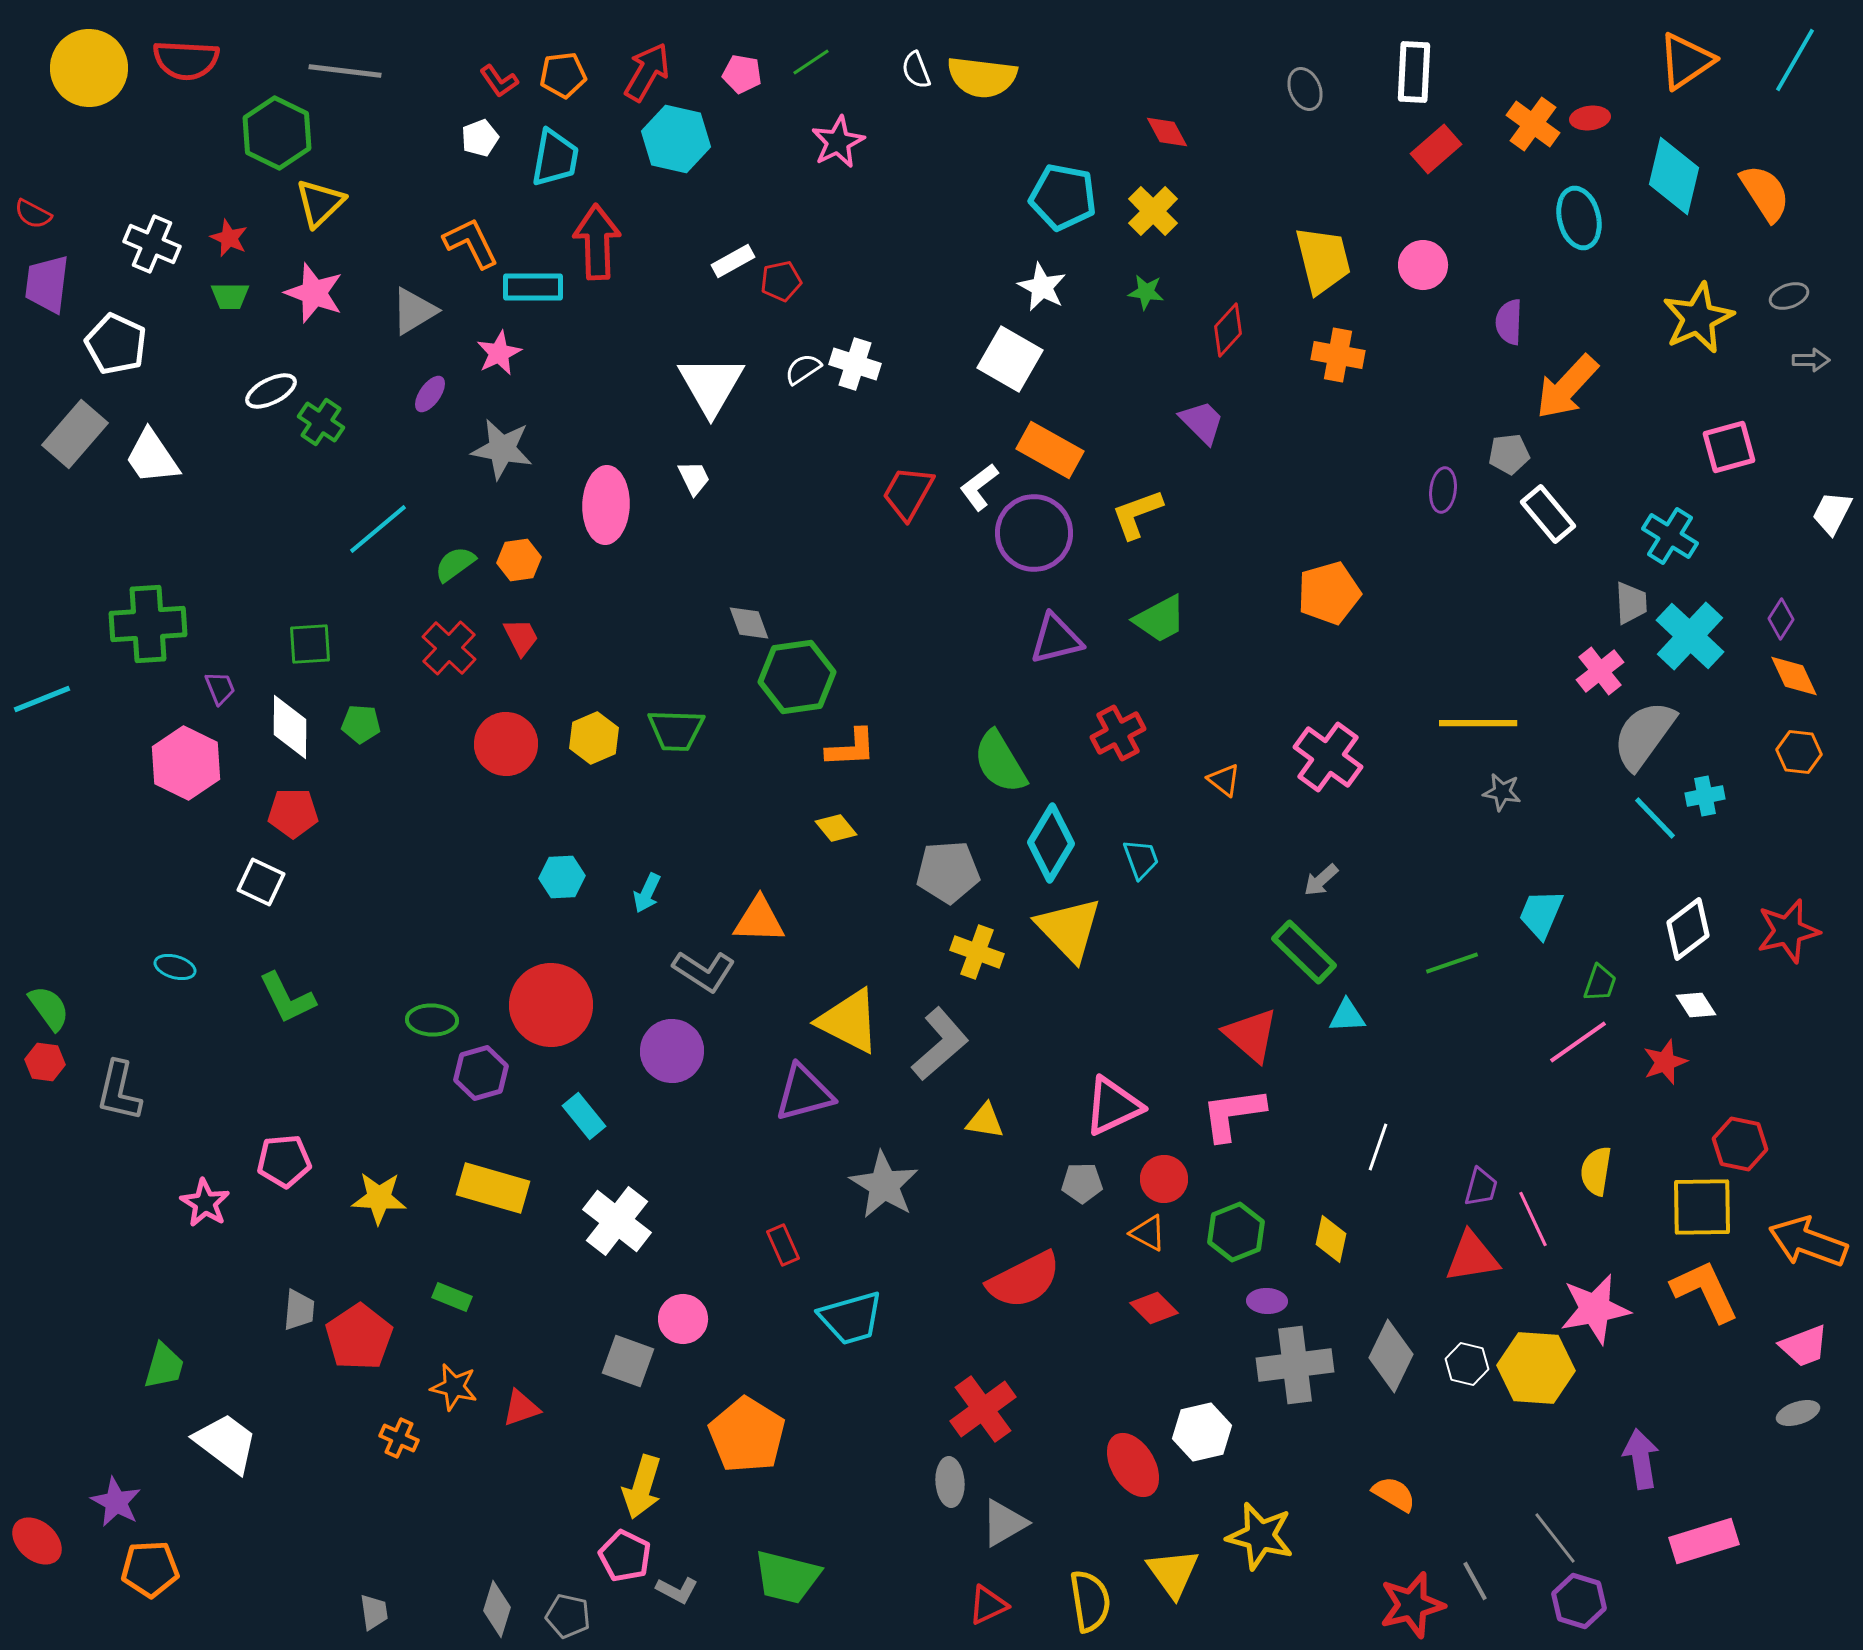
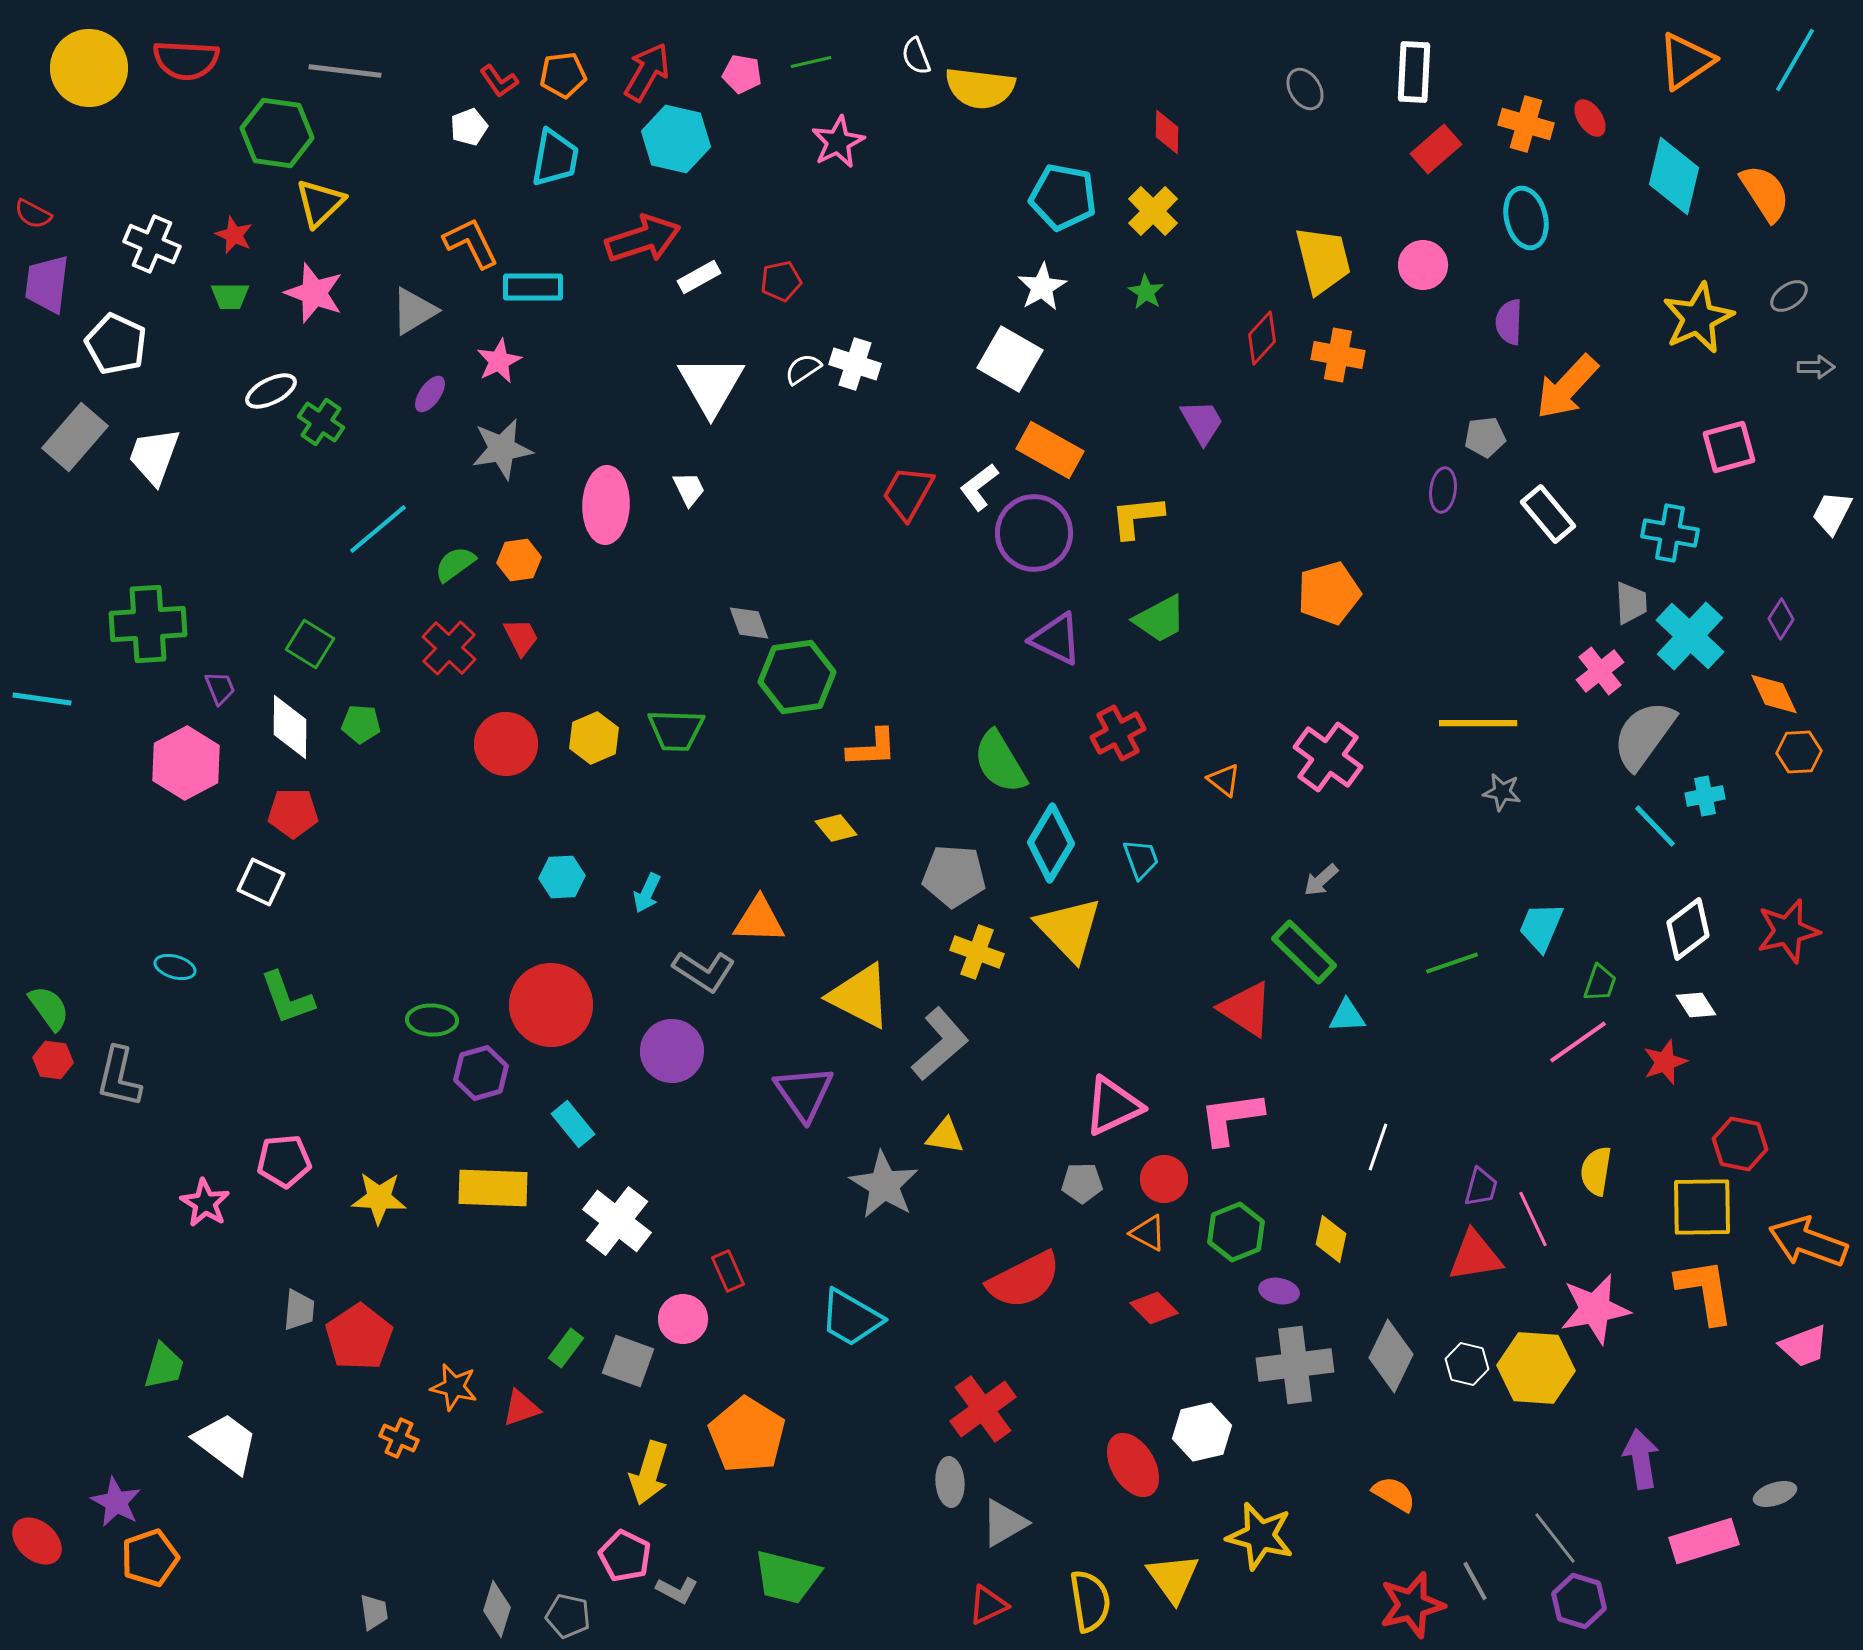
green line at (811, 62): rotated 21 degrees clockwise
white semicircle at (916, 70): moved 14 px up
yellow semicircle at (982, 77): moved 2 px left, 11 px down
gray ellipse at (1305, 89): rotated 9 degrees counterclockwise
red ellipse at (1590, 118): rotated 63 degrees clockwise
orange cross at (1533, 124): moved 7 px left; rotated 20 degrees counterclockwise
red diamond at (1167, 132): rotated 30 degrees clockwise
green hexagon at (277, 133): rotated 18 degrees counterclockwise
white pentagon at (480, 138): moved 11 px left, 11 px up
cyan ellipse at (1579, 218): moved 53 px left
red star at (229, 238): moved 5 px right, 3 px up
red arrow at (597, 242): moved 46 px right, 3 px up; rotated 74 degrees clockwise
white rectangle at (733, 261): moved 34 px left, 16 px down
white star at (1042, 287): rotated 15 degrees clockwise
green star at (1146, 292): rotated 24 degrees clockwise
gray ellipse at (1789, 296): rotated 15 degrees counterclockwise
red diamond at (1228, 330): moved 34 px right, 8 px down
pink star at (499, 353): moved 8 px down
gray arrow at (1811, 360): moved 5 px right, 7 px down
purple trapezoid at (1202, 422): rotated 15 degrees clockwise
gray rectangle at (75, 434): moved 3 px down
gray star at (502, 449): rotated 20 degrees counterclockwise
gray pentagon at (1509, 454): moved 24 px left, 17 px up
white trapezoid at (152, 457): moved 2 px right, 1 px up; rotated 54 degrees clockwise
white trapezoid at (694, 478): moved 5 px left, 11 px down
yellow L-shape at (1137, 514): moved 3 px down; rotated 14 degrees clockwise
cyan cross at (1670, 536): moved 3 px up; rotated 22 degrees counterclockwise
purple triangle at (1056, 639): rotated 40 degrees clockwise
green square at (310, 644): rotated 36 degrees clockwise
orange diamond at (1794, 676): moved 20 px left, 18 px down
cyan line at (42, 699): rotated 30 degrees clockwise
orange L-shape at (851, 748): moved 21 px right
orange hexagon at (1799, 752): rotated 9 degrees counterclockwise
pink hexagon at (186, 763): rotated 6 degrees clockwise
cyan line at (1655, 818): moved 8 px down
gray pentagon at (948, 872): moved 6 px right, 4 px down; rotated 8 degrees clockwise
cyan trapezoid at (1541, 914): moved 13 px down
green L-shape at (287, 998): rotated 6 degrees clockwise
yellow triangle at (849, 1021): moved 11 px right, 25 px up
red triangle at (1251, 1035): moved 5 px left, 26 px up; rotated 8 degrees counterclockwise
red hexagon at (45, 1062): moved 8 px right, 2 px up
gray L-shape at (119, 1091): moved 14 px up
purple triangle at (804, 1093): rotated 50 degrees counterclockwise
pink L-shape at (1233, 1114): moved 2 px left, 4 px down
cyan rectangle at (584, 1116): moved 11 px left, 8 px down
yellow triangle at (985, 1121): moved 40 px left, 15 px down
yellow rectangle at (493, 1188): rotated 14 degrees counterclockwise
red rectangle at (783, 1245): moved 55 px left, 26 px down
red triangle at (1472, 1257): moved 3 px right, 1 px up
orange L-shape at (1705, 1291): rotated 16 degrees clockwise
green rectangle at (452, 1297): moved 114 px right, 51 px down; rotated 75 degrees counterclockwise
purple ellipse at (1267, 1301): moved 12 px right, 10 px up; rotated 9 degrees clockwise
cyan trapezoid at (851, 1318): rotated 46 degrees clockwise
gray ellipse at (1798, 1413): moved 23 px left, 81 px down
yellow arrow at (642, 1487): moved 7 px right, 14 px up
orange pentagon at (150, 1569): moved 11 px up; rotated 16 degrees counterclockwise
yellow triangle at (1173, 1573): moved 5 px down
